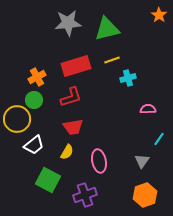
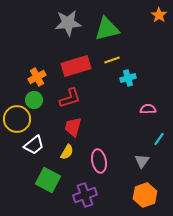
red L-shape: moved 1 px left, 1 px down
red trapezoid: rotated 115 degrees clockwise
